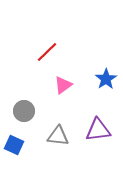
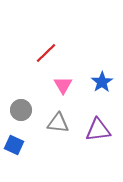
red line: moved 1 px left, 1 px down
blue star: moved 4 px left, 3 px down
pink triangle: rotated 24 degrees counterclockwise
gray circle: moved 3 px left, 1 px up
gray triangle: moved 13 px up
